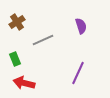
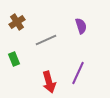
gray line: moved 3 px right
green rectangle: moved 1 px left
red arrow: moved 25 px right, 1 px up; rotated 120 degrees counterclockwise
